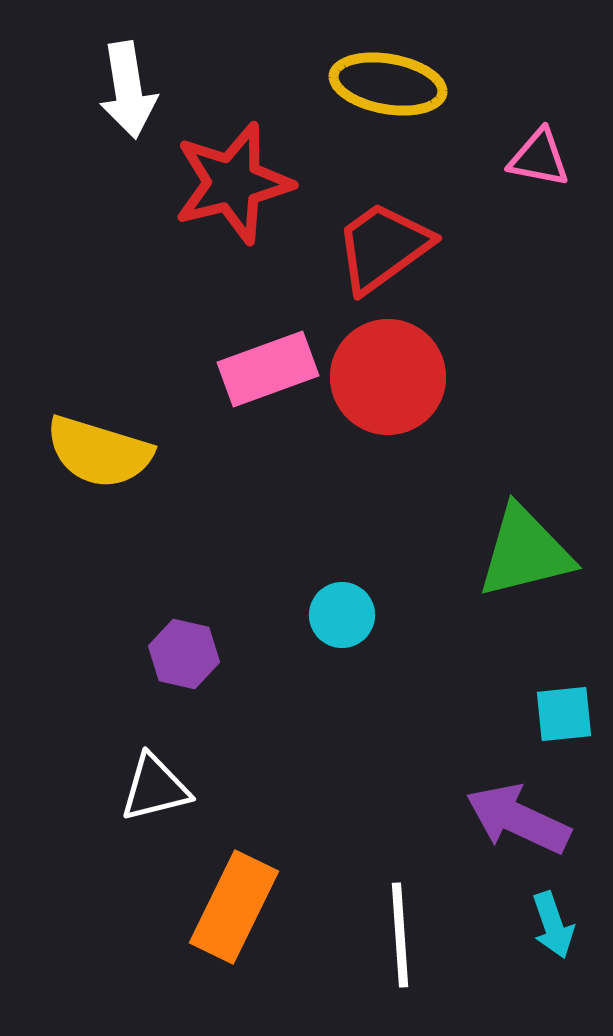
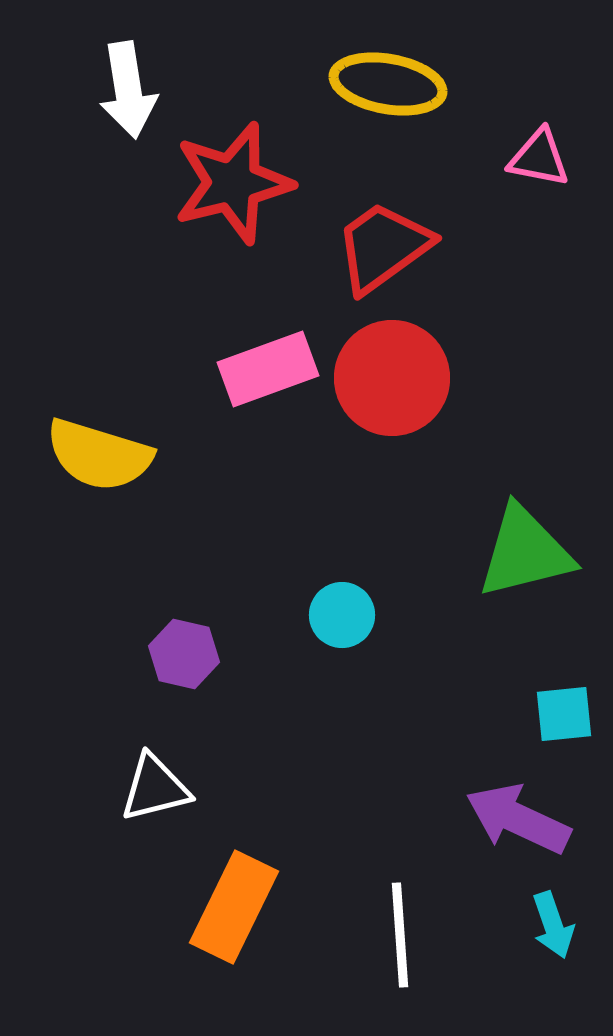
red circle: moved 4 px right, 1 px down
yellow semicircle: moved 3 px down
